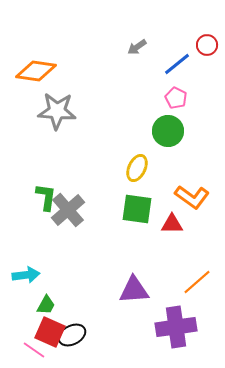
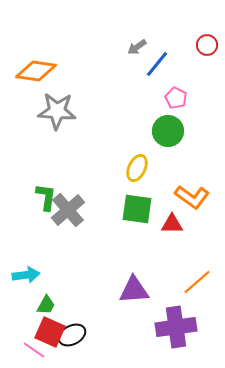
blue line: moved 20 px left; rotated 12 degrees counterclockwise
